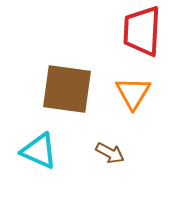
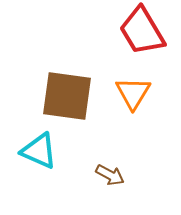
red trapezoid: rotated 34 degrees counterclockwise
brown square: moved 7 px down
brown arrow: moved 22 px down
